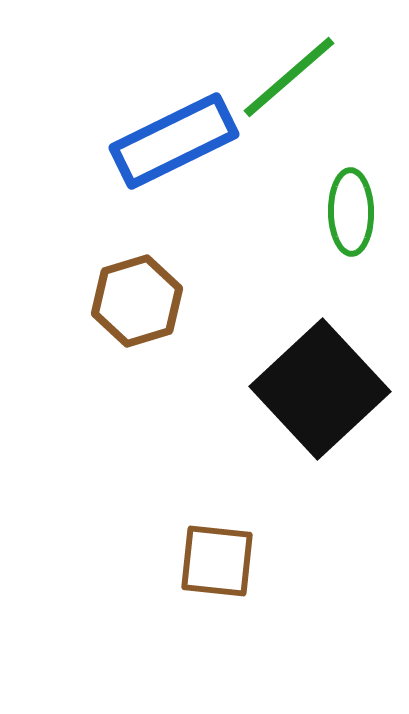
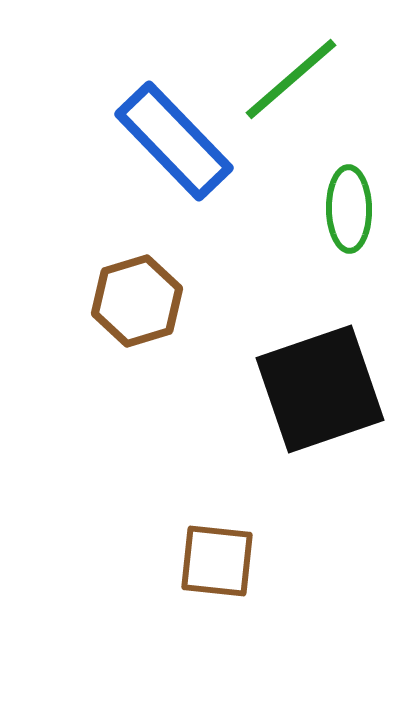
green line: moved 2 px right, 2 px down
blue rectangle: rotated 72 degrees clockwise
green ellipse: moved 2 px left, 3 px up
black square: rotated 24 degrees clockwise
